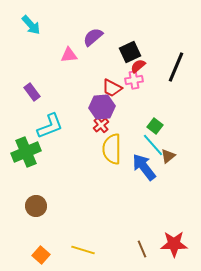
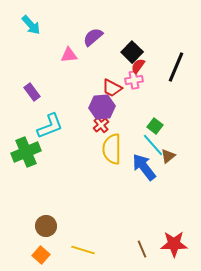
black square: moved 2 px right; rotated 20 degrees counterclockwise
red semicircle: rotated 14 degrees counterclockwise
brown circle: moved 10 px right, 20 px down
